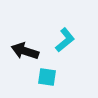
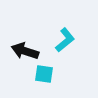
cyan square: moved 3 px left, 3 px up
